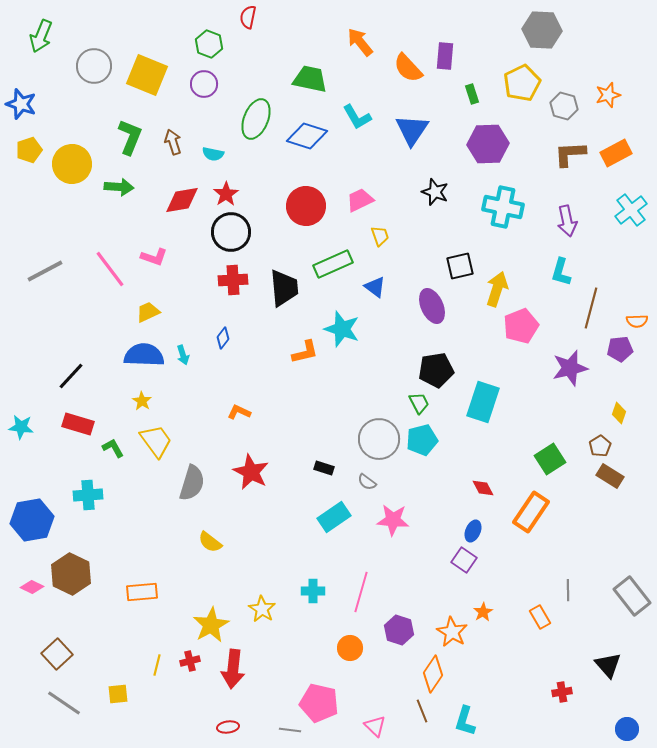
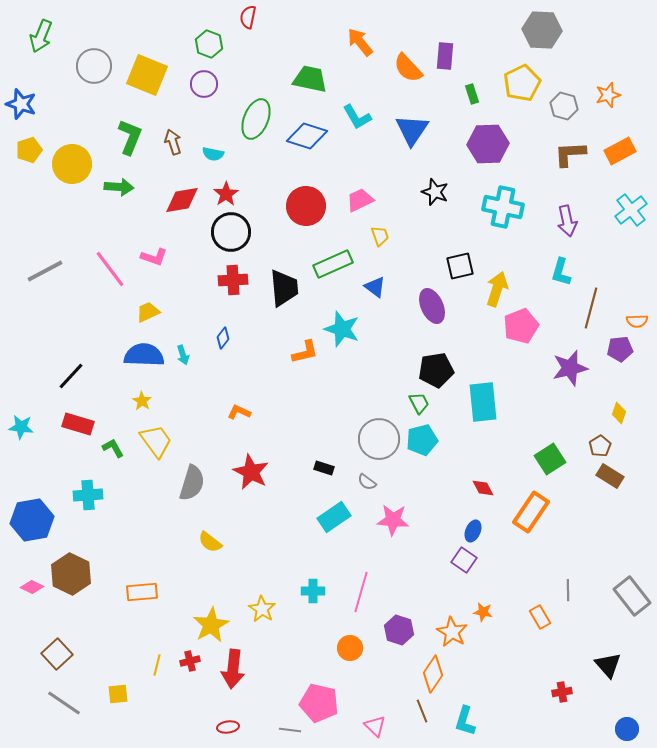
orange rectangle at (616, 153): moved 4 px right, 2 px up
cyan rectangle at (483, 402): rotated 24 degrees counterclockwise
orange star at (483, 612): rotated 30 degrees counterclockwise
